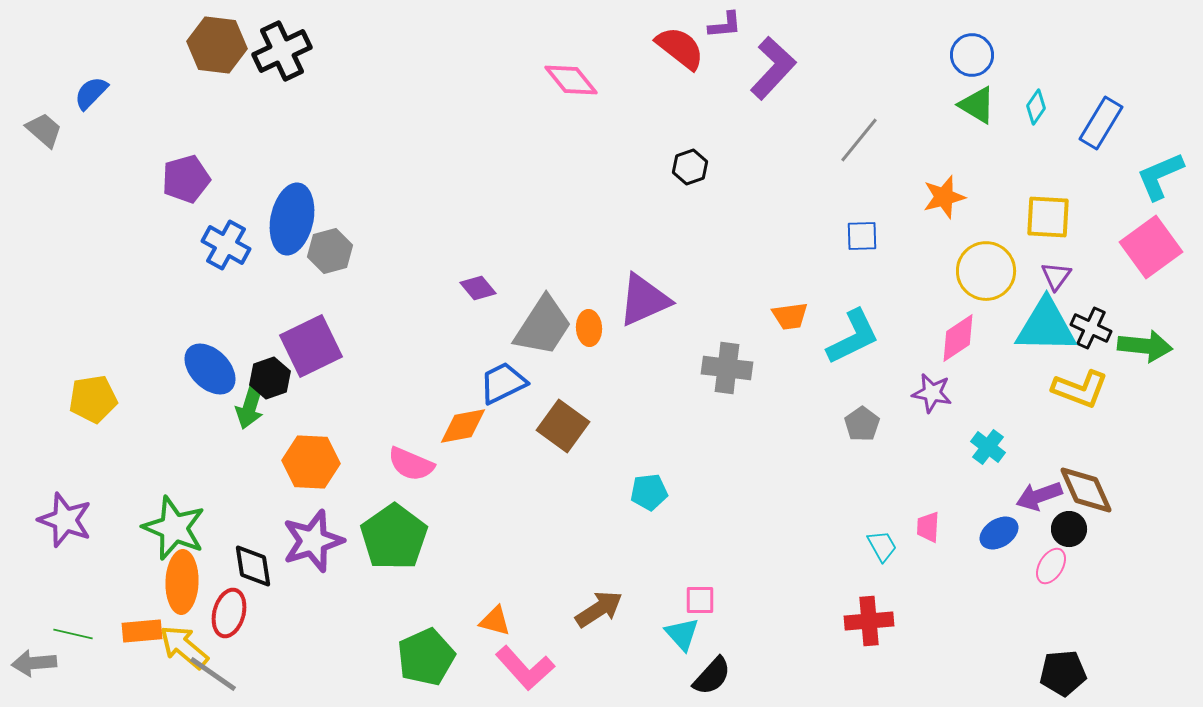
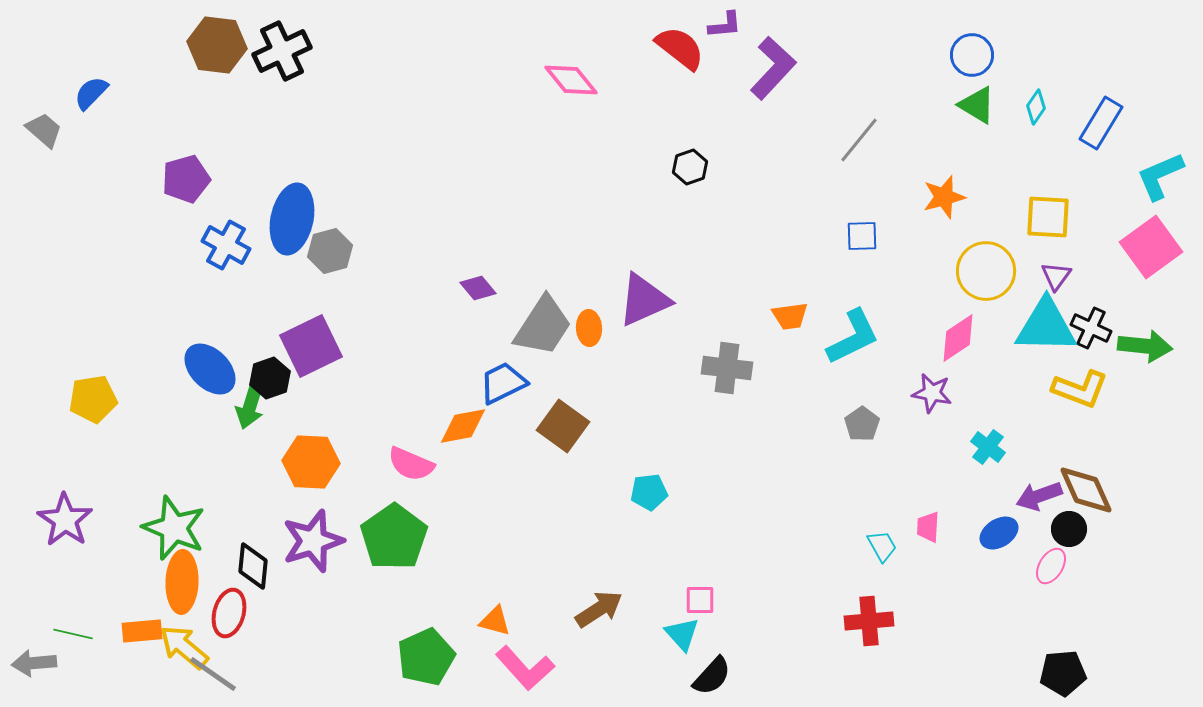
purple star at (65, 520): rotated 14 degrees clockwise
black diamond at (253, 566): rotated 15 degrees clockwise
